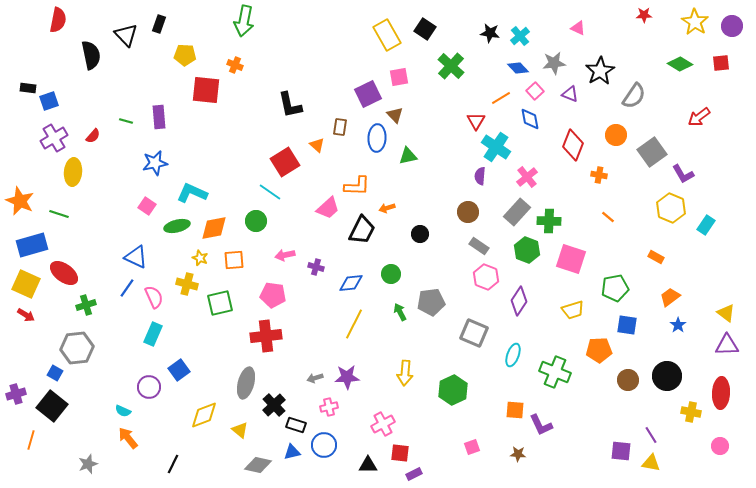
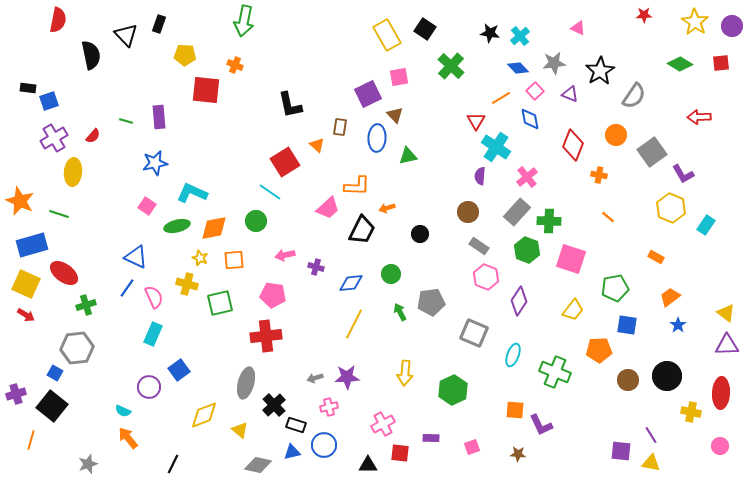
red arrow at (699, 117): rotated 35 degrees clockwise
yellow trapezoid at (573, 310): rotated 35 degrees counterclockwise
purple rectangle at (414, 474): moved 17 px right, 36 px up; rotated 28 degrees clockwise
